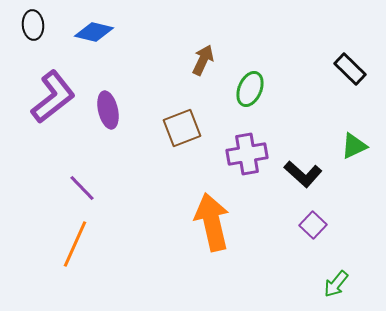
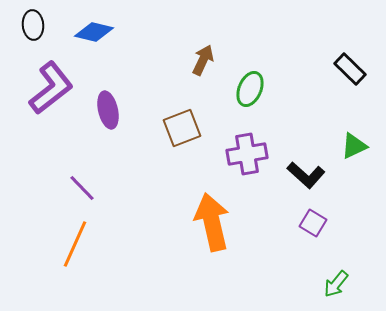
purple L-shape: moved 2 px left, 9 px up
black L-shape: moved 3 px right, 1 px down
purple square: moved 2 px up; rotated 12 degrees counterclockwise
